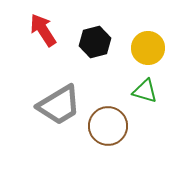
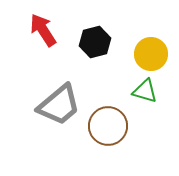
yellow circle: moved 3 px right, 6 px down
gray trapezoid: rotated 9 degrees counterclockwise
